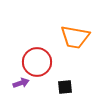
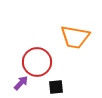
purple arrow: rotated 28 degrees counterclockwise
black square: moved 9 px left
